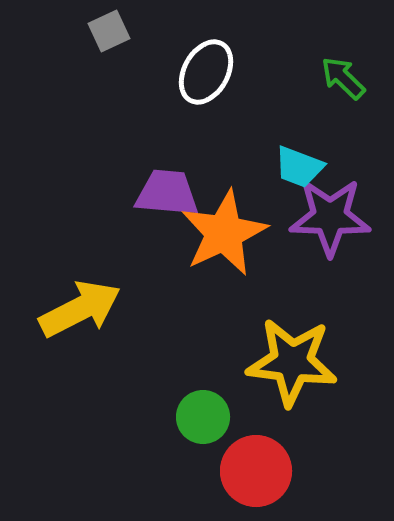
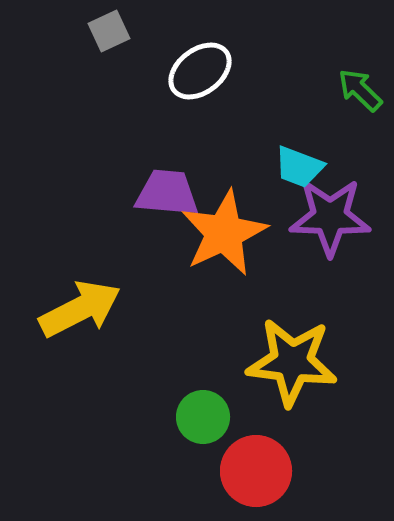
white ellipse: moved 6 px left, 1 px up; rotated 24 degrees clockwise
green arrow: moved 17 px right, 12 px down
